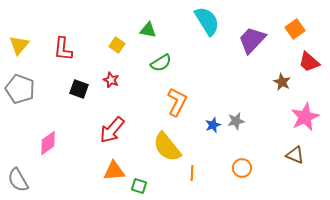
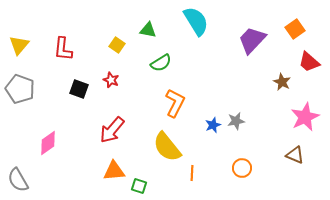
cyan semicircle: moved 11 px left
orange L-shape: moved 2 px left, 1 px down
